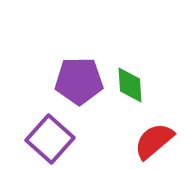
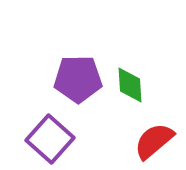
purple pentagon: moved 1 px left, 2 px up
